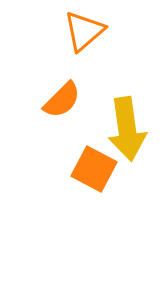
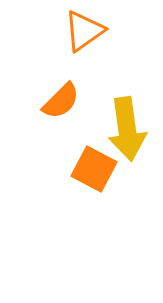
orange triangle: rotated 6 degrees clockwise
orange semicircle: moved 1 px left, 1 px down
